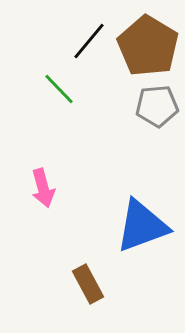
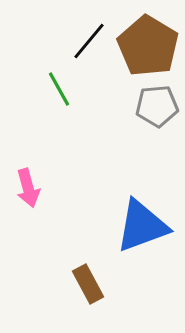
green line: rotated 15 degrees clockwise
pink arrow: moved 15 px left
